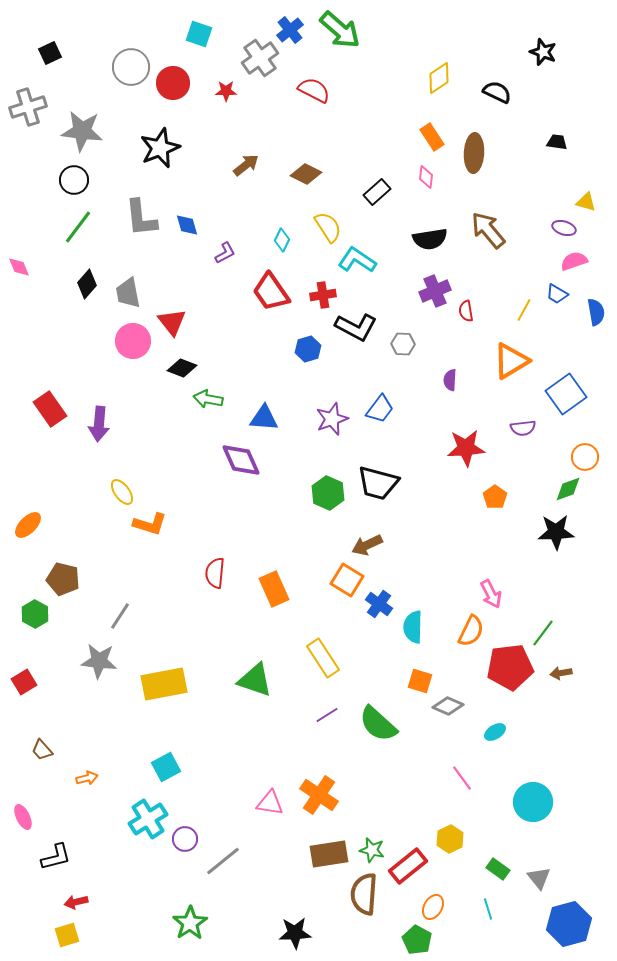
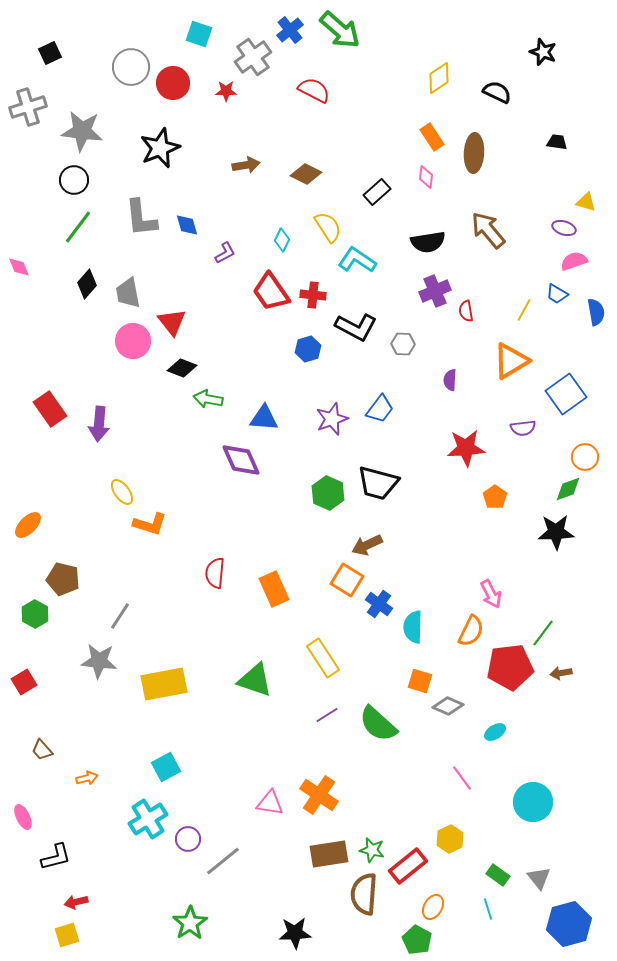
gray cross at (260, 58): moved 7 px left, 1 px up
brown arrow at (246, 165): rotated 28 degrees clockwise
black semicircle at (430, 239): moved 2 px left, 3 px down
red cross at (323, 295): moved 10 px left; rotated 15 degrees clockwise
purple circle at (185, 839): moved 3 px right
green rectangle at (498, 869): moved 6 px down
